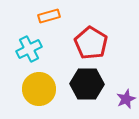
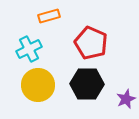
red pentagon: rotated 8 degrees counterclockwise
yellow circle: moved 1 px left, 4 px up
